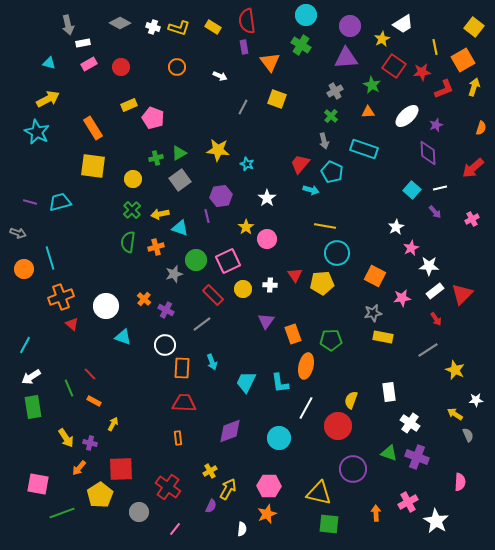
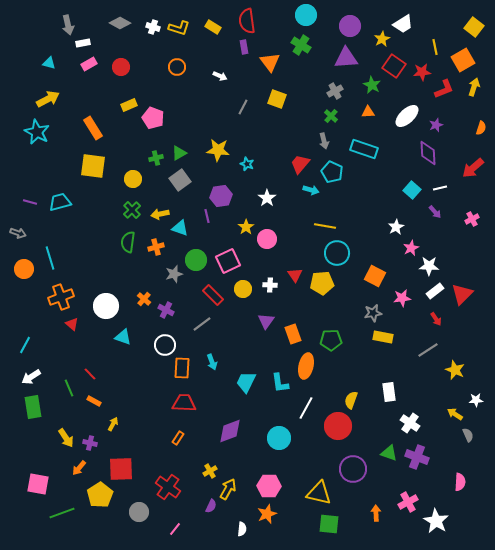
orange rectangle at (178, 438): rotated 40 degrees clockwise
